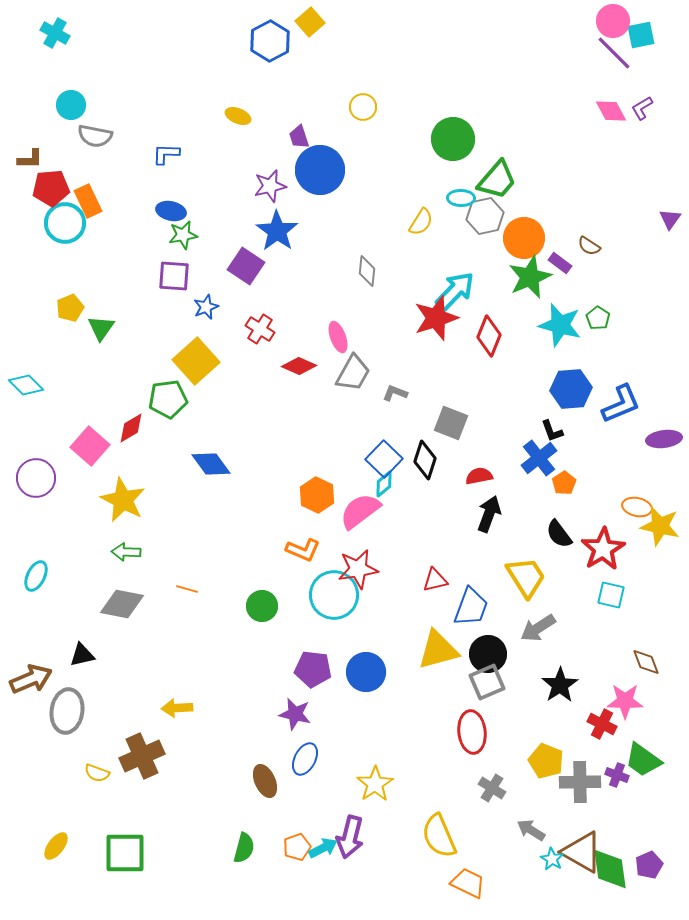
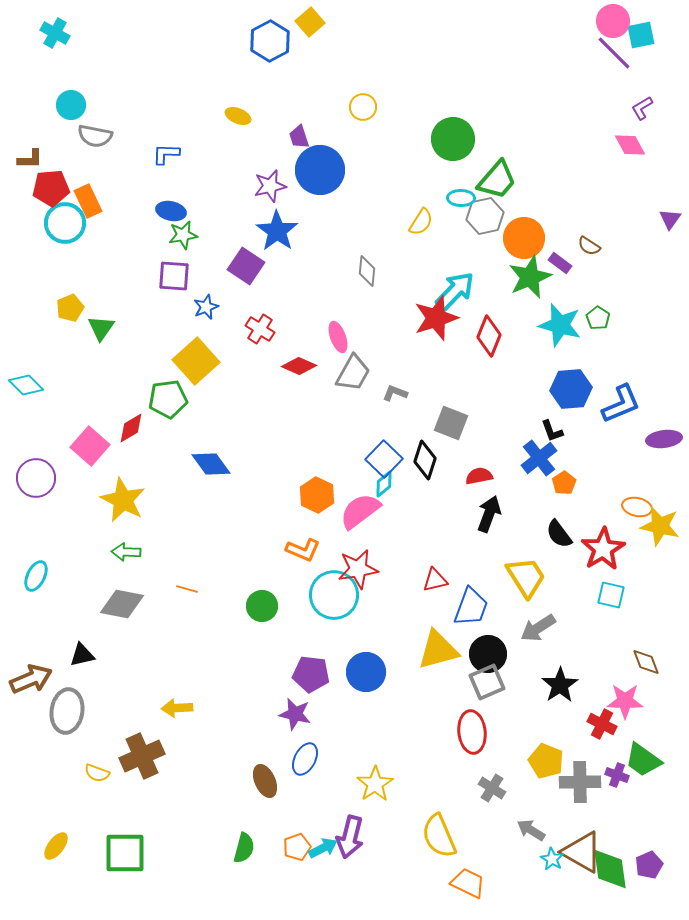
pink diamond at (611, 111): moved 19 px right, 34 px down
purple pentagon at (313, 669): moved 2 px left, 5 px down
